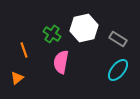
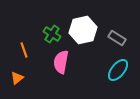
white hexagon: moved 1 px left, 2 px down
gray rectangle: moved 1 px left, 1 px up
